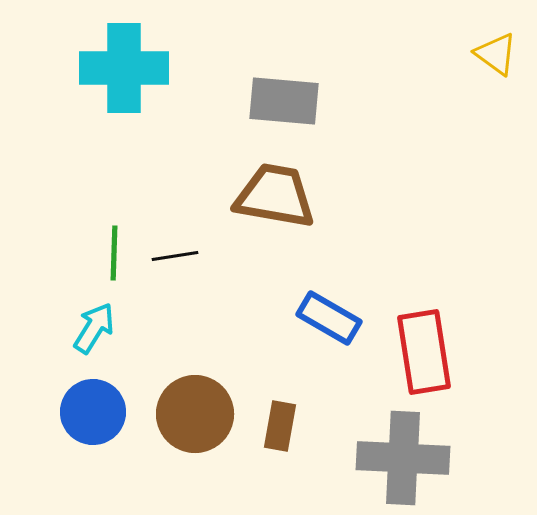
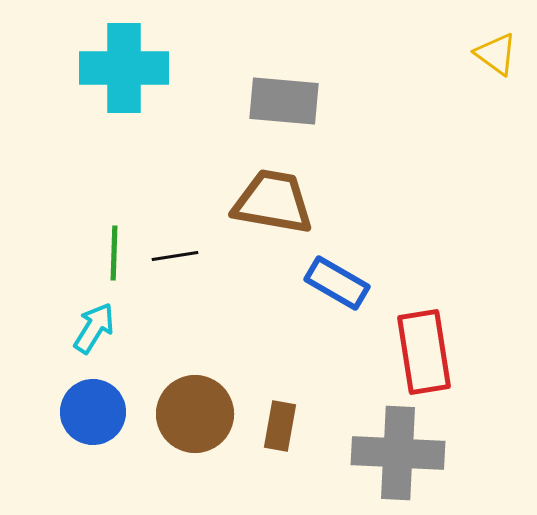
brown trapezoid: moved 2 px left, 6 px down
blue rectangle: moved 8 px right, 35 px up
gray cross: moved 5 px left, 5 px up
